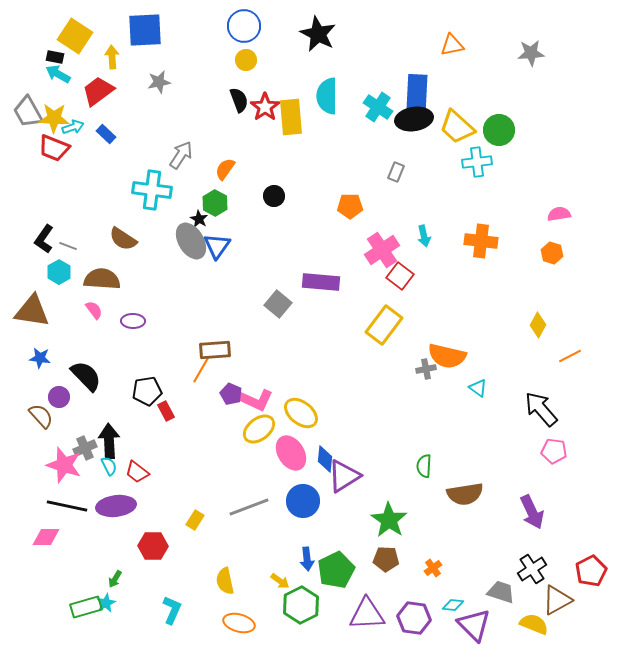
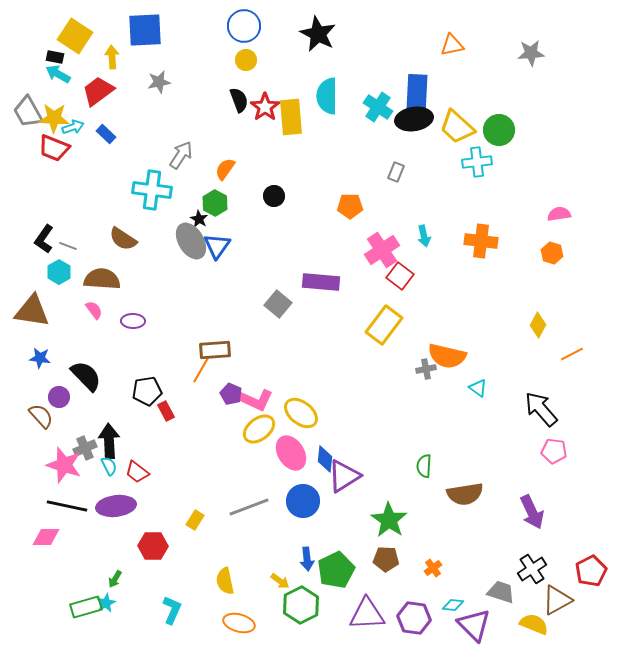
orange line at (570, 356): moved 2 px right, 2 px up
